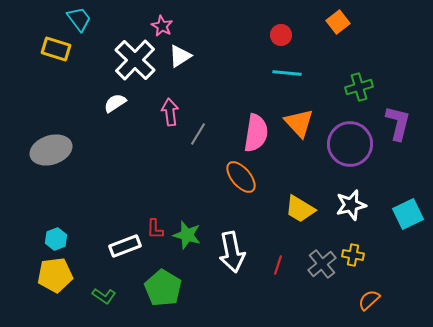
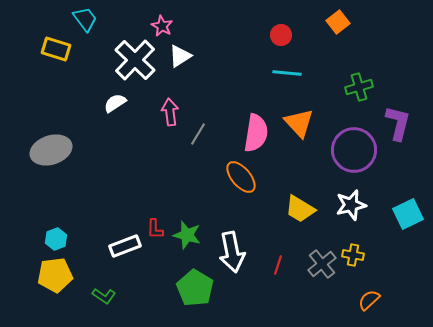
cyan trapezoid: moved 6 px right
purple circle: moved 4 px right, 6 px down
green pentagon: moved 32 px right
